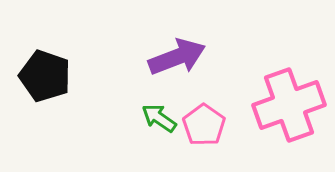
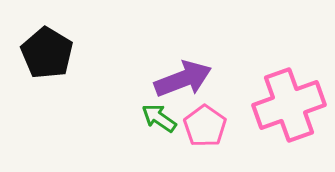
purple arrow: moved 6 px right, 22 px down
black pentagon: moved 2 px right, 23 px up; rotated 12 degrees clockwise
pink pentagon: moved 1 px right, 1 px down
